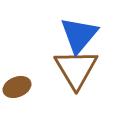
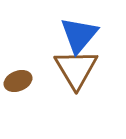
brown ellipse: moved 1 px right, 6 px up
